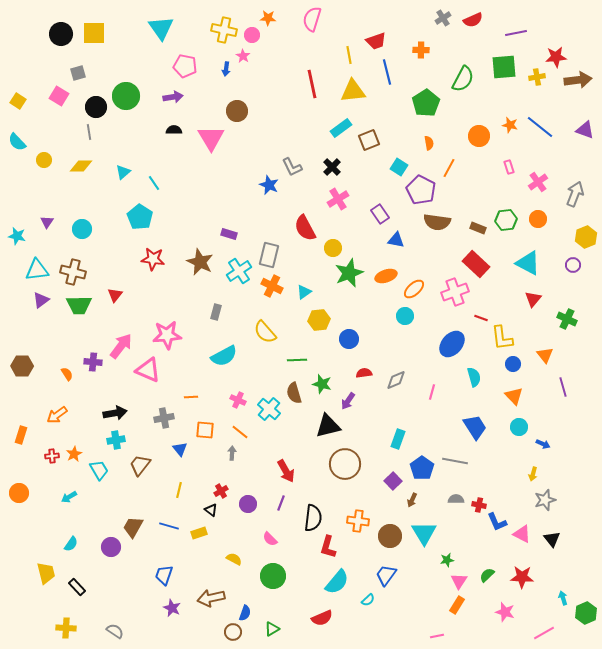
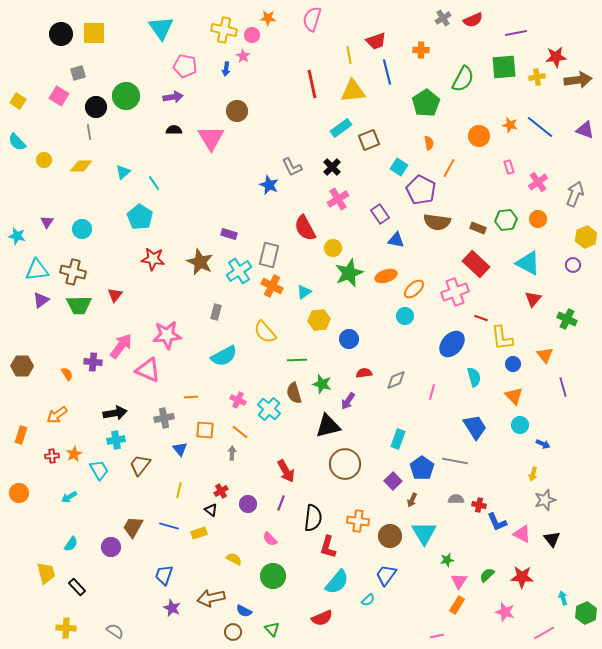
cyan circle at (519, 427): moved 1 px right, 2 px up
blue semicircle at (245, 613): moved 1 px left, 2 px up; rotated 98 degrees clockwise
green triangle at (272, 629): rotated 42 degrees counterclockwise
